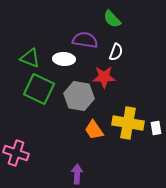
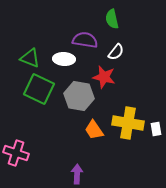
green semicircle: rotated 30 degrees clockwise
white semicircle: rotated 18 degrees clockwise
red star: rotated 15 degrees clockwise
white rectangle: moved 1 px down
